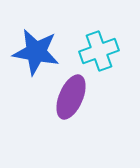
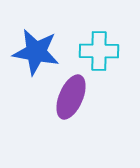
cyan cross: rotated 21 degrees clockwise
